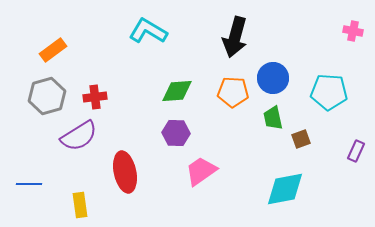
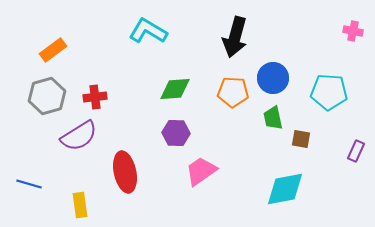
green diamond: moved 2 px left, 2 px up
brown square: rotated 30 degrees clockwise
blue line: rotated 15 degrees clockwise
